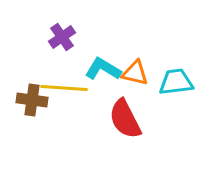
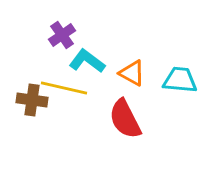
purple cross: moved 2 px up
cyan L-shape: moved 16 px left, 8 px up; rotated 6 degrees clockwise
orange triangle: moved 3 px left; rotated 16 degrees clockwise
cyan trapezoid: moved 4 px right, 2 px up; rotated 12 degrees clockwise
yellow line: rotated 9 degrees clockwise
